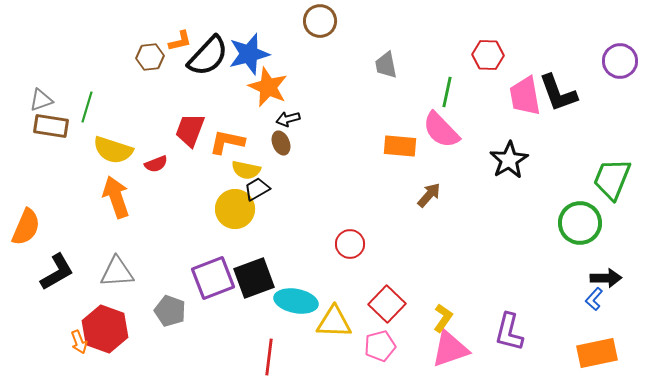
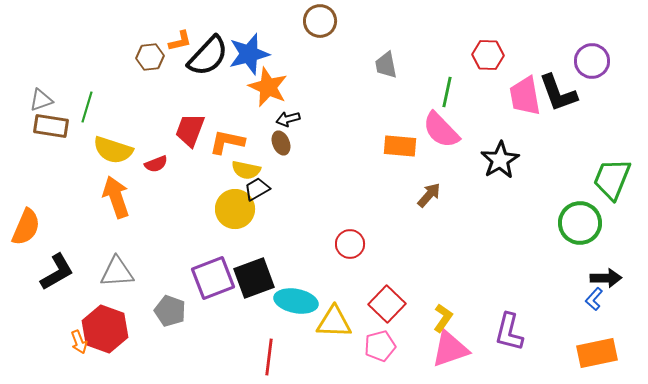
purple circle at (620, 61): moved 28 px left
black star at (509, 160): moved 9 px left
